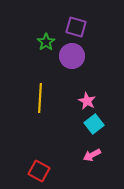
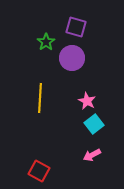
purple circle: moved 2 px down
